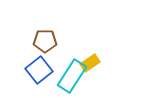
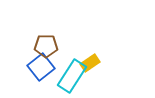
brown pentagon: moved 1 px right, 5 px down
blue square: moved 2 px right, 3 px up
